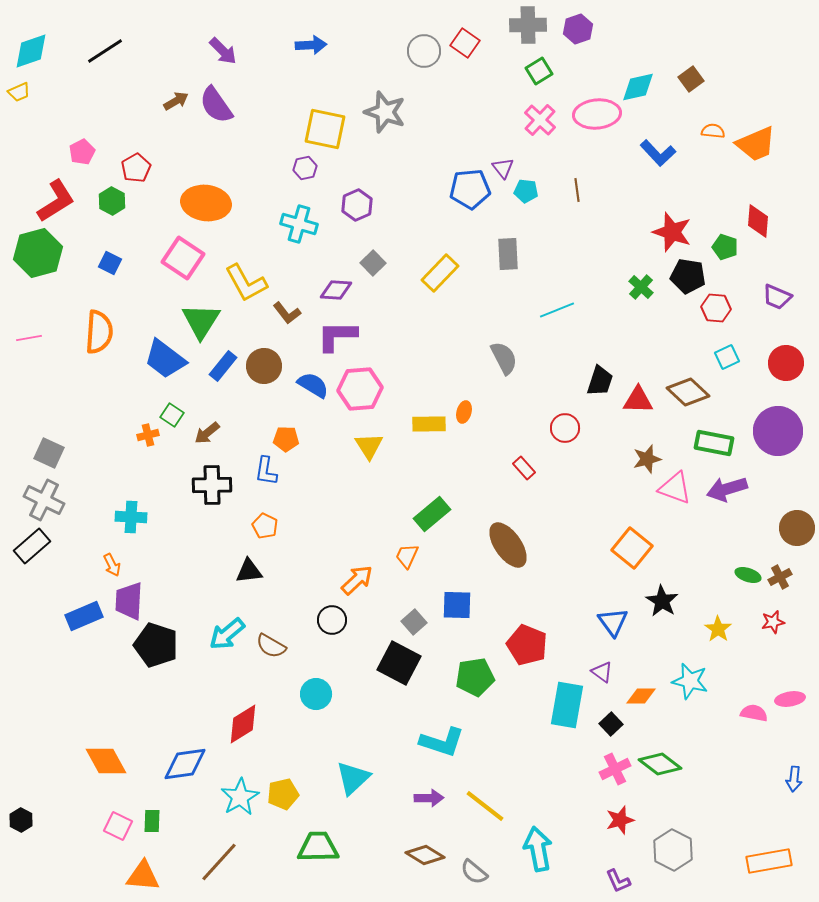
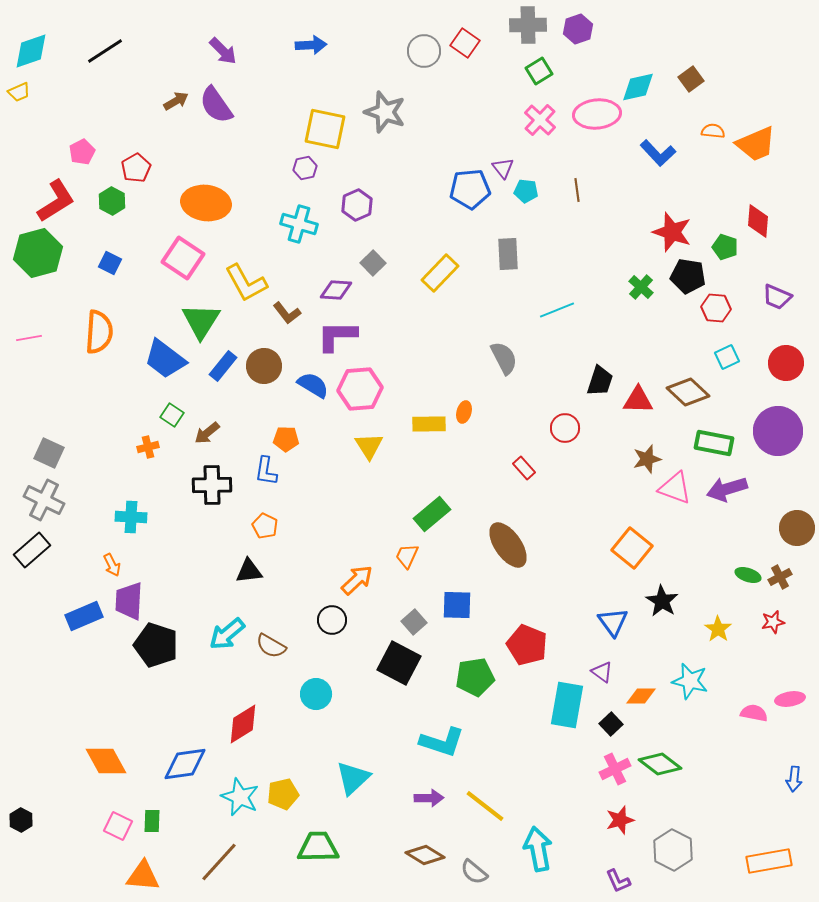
orange cross at (148, 435): moved 12 px down
black rectangle at (32, 546): moved 4 px down
cyan star at (240, 797): rotated 18 degrees counterclockwise
